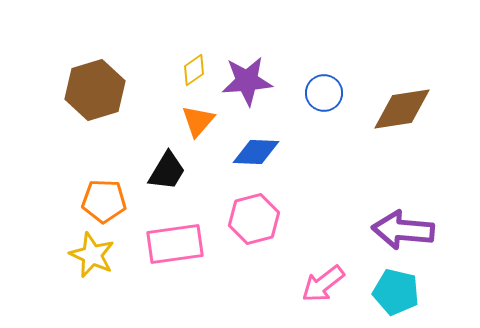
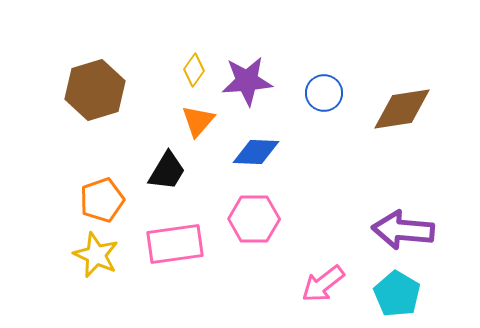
yellow diamond: rotated 20 degrees counterclockwise
orange pentagon: moved 2 px left, 1 px up; rotated 21 degrees counterclockwise
pink hexagon: rotated 15 degrees clockwise
yellow star: moved 4 px right
cyan pentagon: moved 1 px right, 2 px down; rotated 18 degrees clockwise
